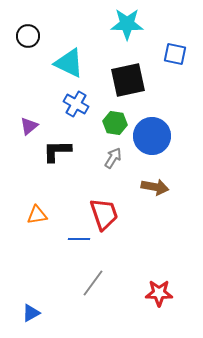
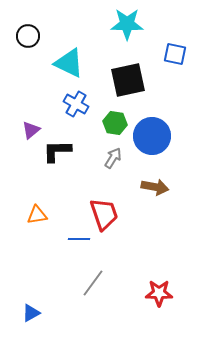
purple triangle: moved 2 px right, 4 px down
